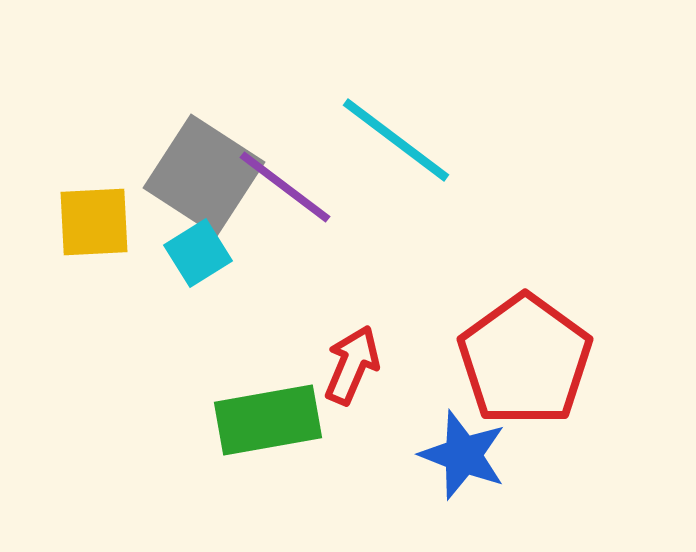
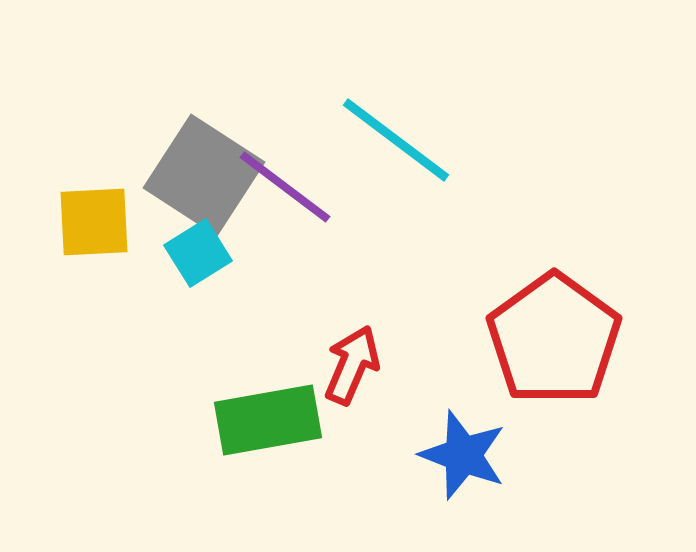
red pentagon: moved 29 px right, 21 px up
